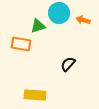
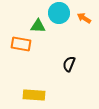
orange arrow: moved 1 px right, 2 px up; rotated 16 degrees clockwise
green triangle: rotated 21 degrees clockwise
black semicircle: moved 1 px right; rotated 21 degrees counterclockwise
yellow rectangle: moved 1 px left
